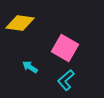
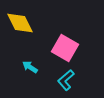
yellow diamond: rotated 56 degrees clockwise
